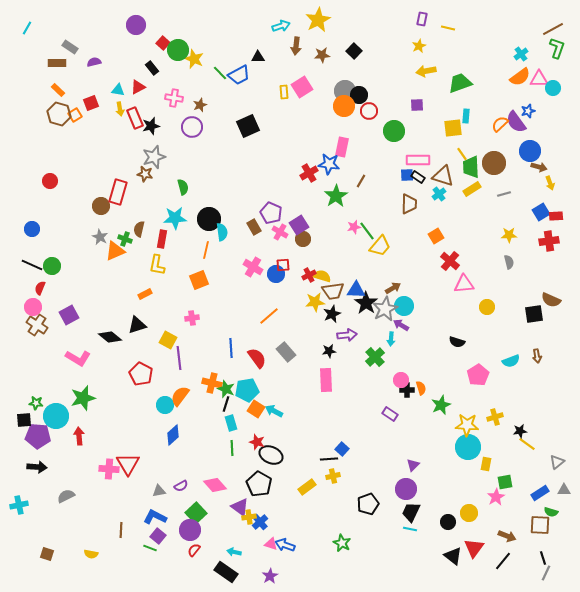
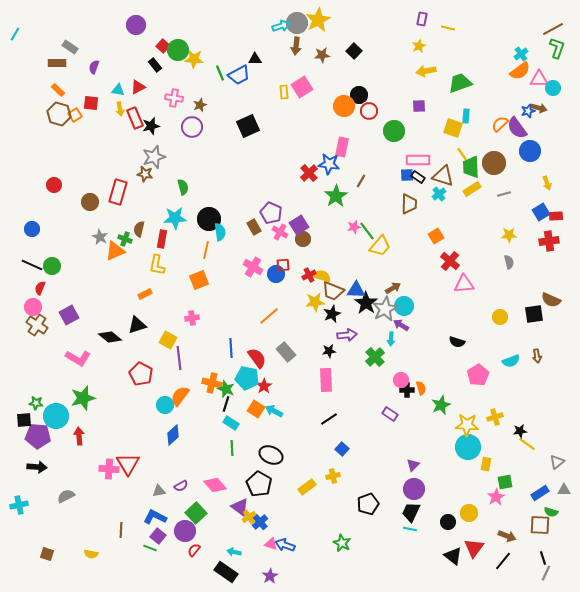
cyan line at (27, 28): moved 12 px left, 6 px down
red square at (163, 43): moved 3 px down
black triangle at (258, 57): moved 3 px left, 2 px down
yellow star at (194, 59): rotated 18 degrees counterclockwise
purple semicircle at (94, 62): moved 5 px down; rotated 56 degrees counterclockwise
black rectangle at (152, 68): moved 3 px right, 3 px up
green line at (220, 73): rotated 21 degrees clockwise
orange semicircle at (520, 77): moved 6 px up
gray circle at (345, 91): moved 48 px left, 68 px up
red square at (91, 103): rotated 28 degrees clockwise
purple square at (417, 105): moved 2 px right, 1 px down
purple semicircle at (516, 122): moved 1 px right, 6 px down
yellow square at (453, 128): rotated 24 degrees clockwise
brown arrow at (539, 167): moved 59 px up
red cross at (309, 173): rotated 12 degrees counterclockwise
red circle at (50, 181): moved 4 px right, 4 px down
yellow arrow at (550, 183): moved 3 px left
brown circle at (101, 206): moved 11 px left, 4 px up
cyan semicircle at (222, 232): moved 2 px left
brown trapezoid at (333, 291): rotated 30 degrees clockwise
yellow circle at (487, 307): moved 13 px right, 10 px down
cyan pentagon at (247, 390): moved 12 px up; rotated 20 degrees clockwise
cyan rectangle at (231, 423): rotated 42 degrees counterclockwise
red star at (257, 442): moved 7 px right, 56 px up; rotated 21 degrees clockwise
black line at (329, 459): moved 40 px up; rotated 30 degrees counterclockwise
purple circle at (406, 489): moved 8 px right
yellow cross at (249, 517): rotated 24 degrees counterclockwise
purple circle at (190, 530): moved 5 px left, 1 px down
